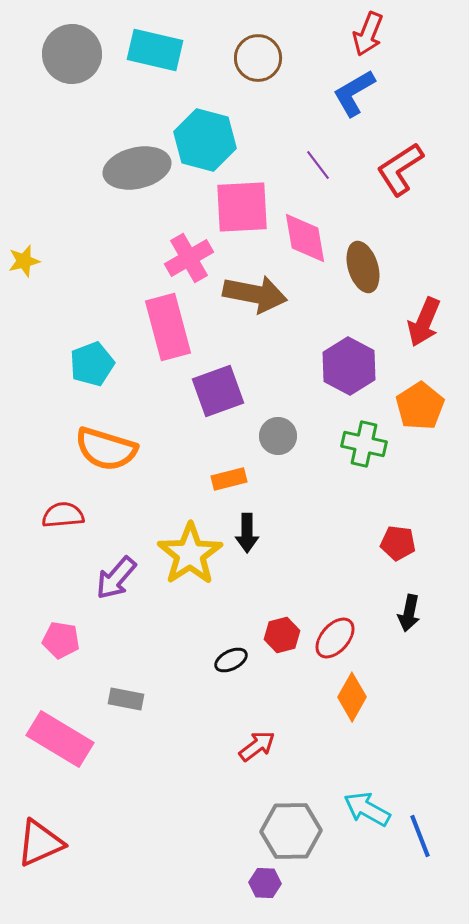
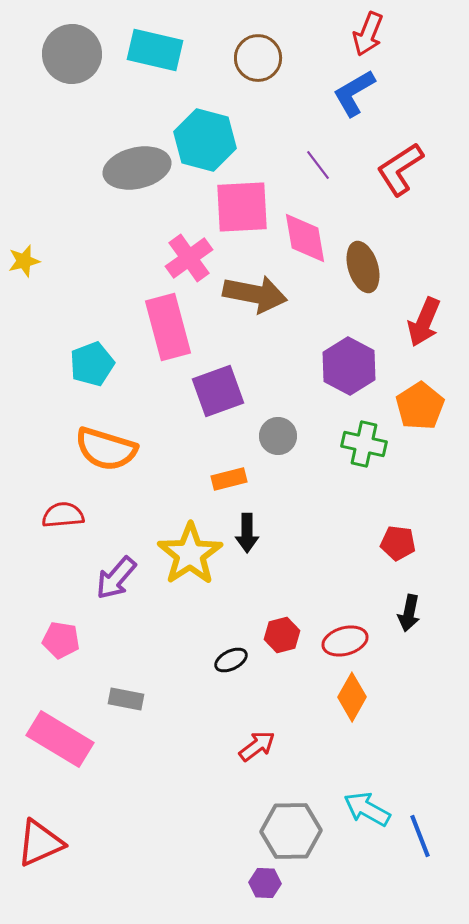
pink cross at (189, 258): rotated 6 degrees counterclockwise
red ellipse at (335, 638): moved 10 px right, 3 px down; rotated 33 degrees clockwise
